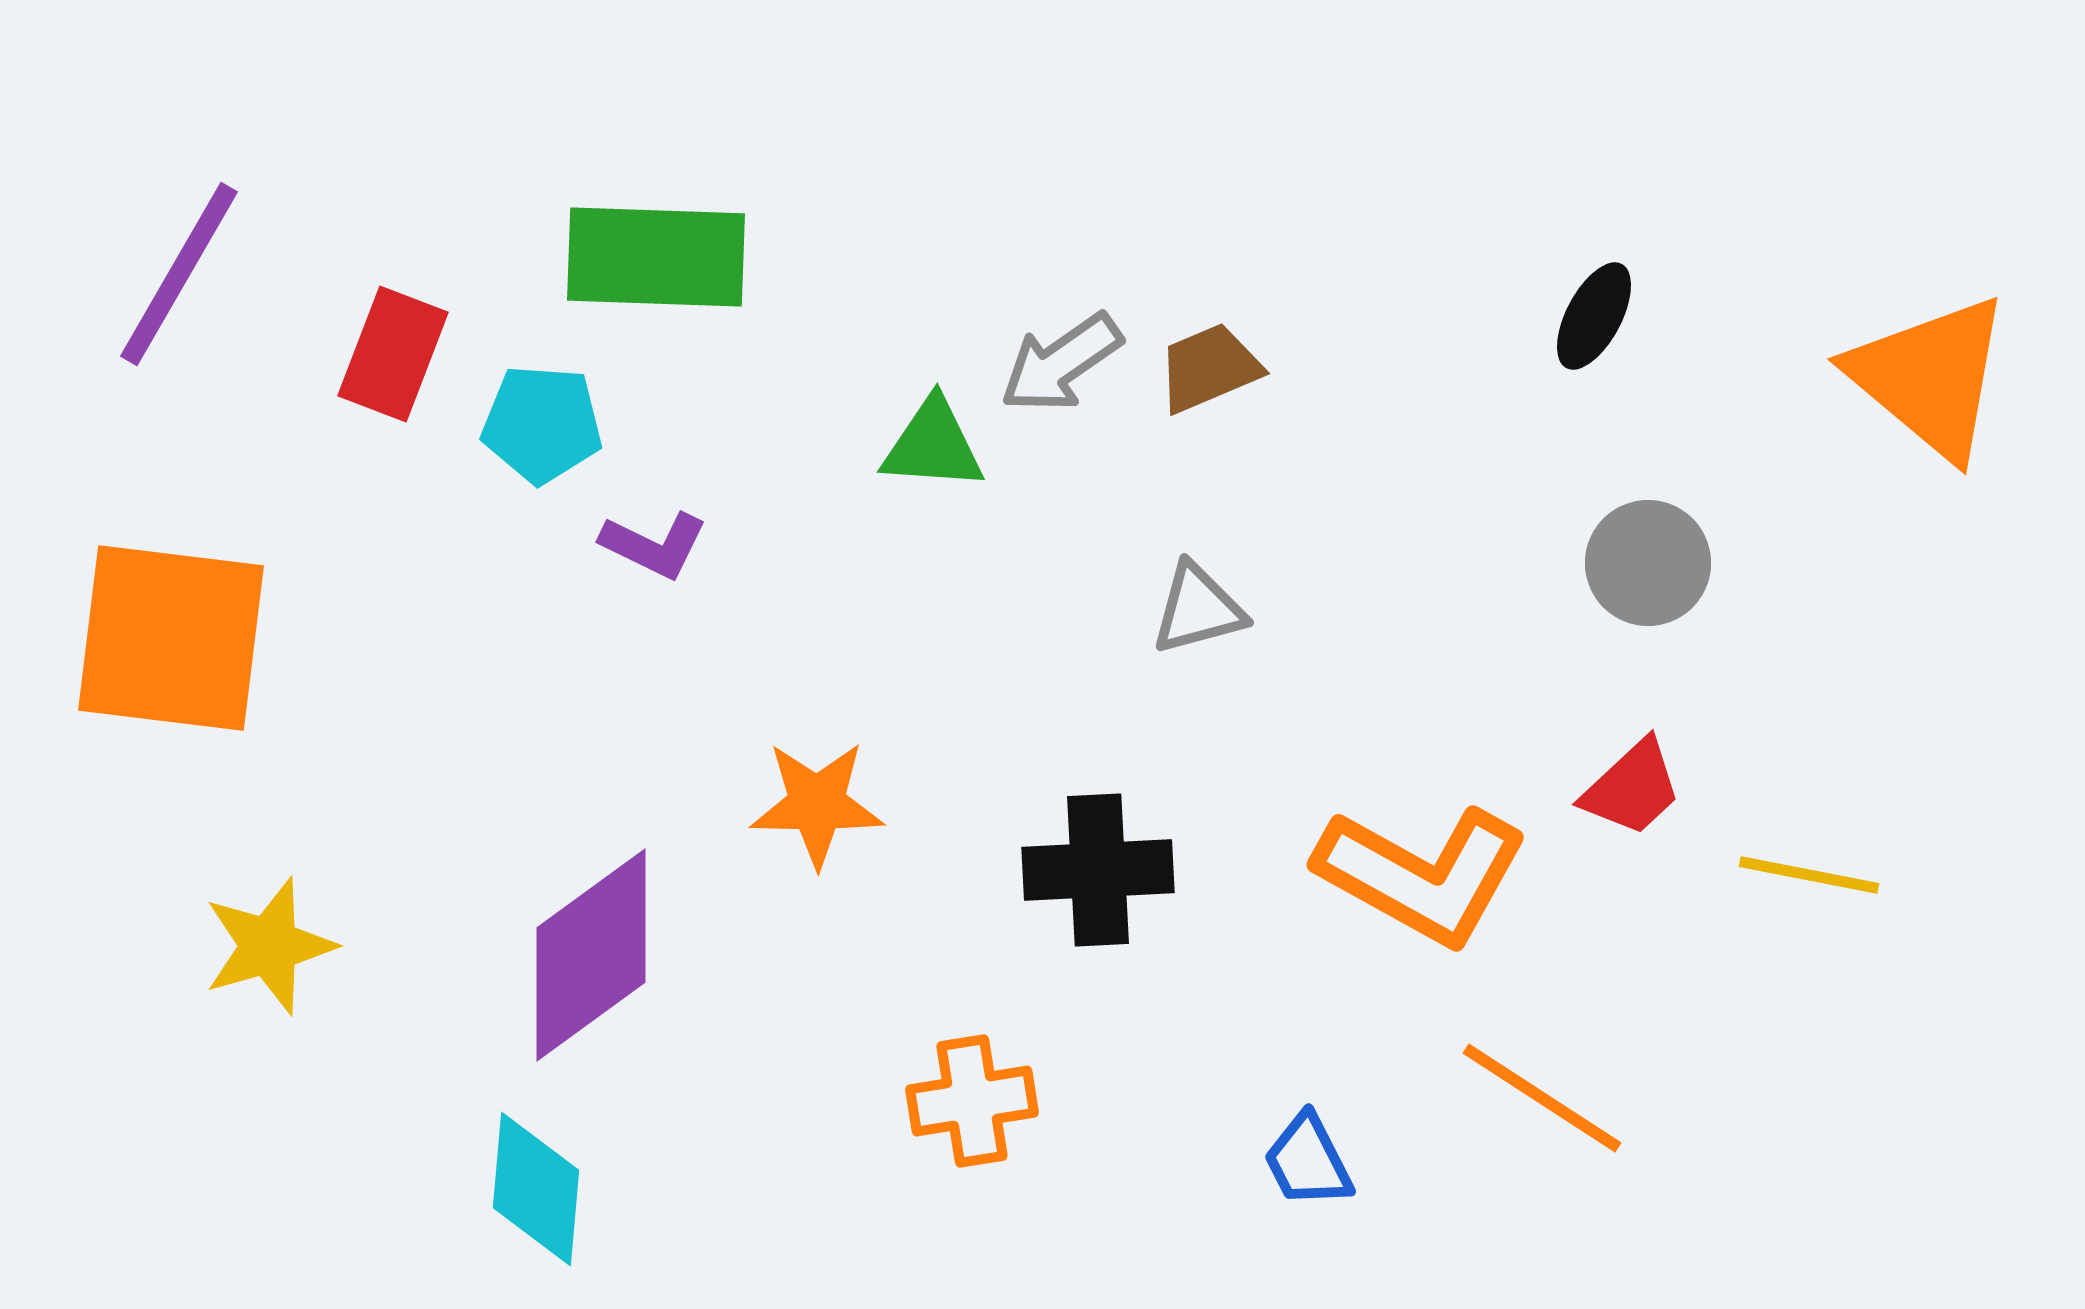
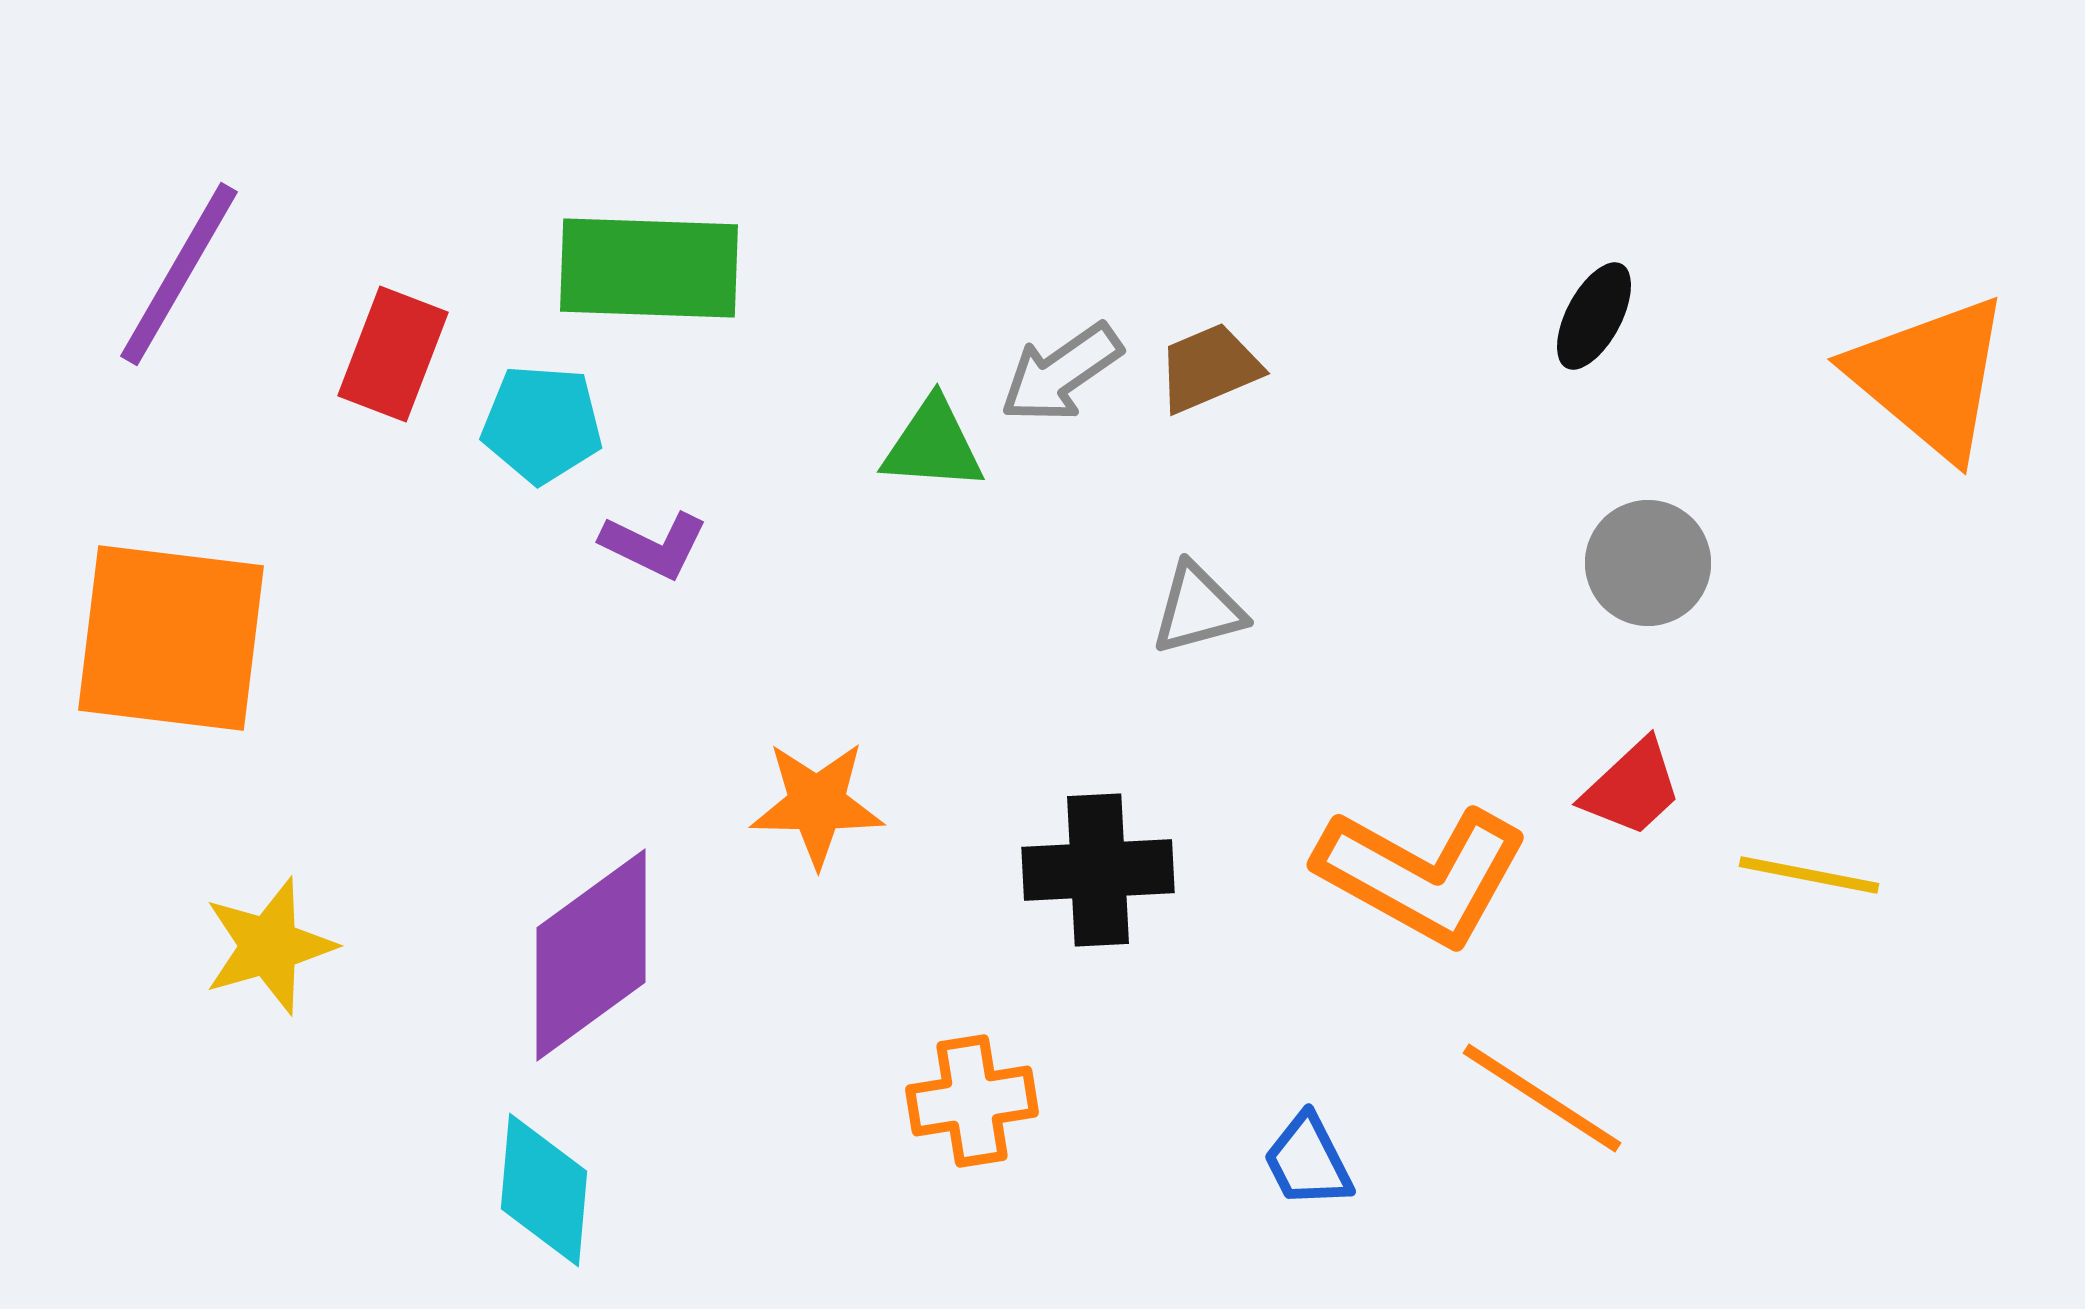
green rectangle: moved 7 px left, 11 px down
gray arrow: moved 10 px down
cyan diamond: moved 8 px right, 1 px down
